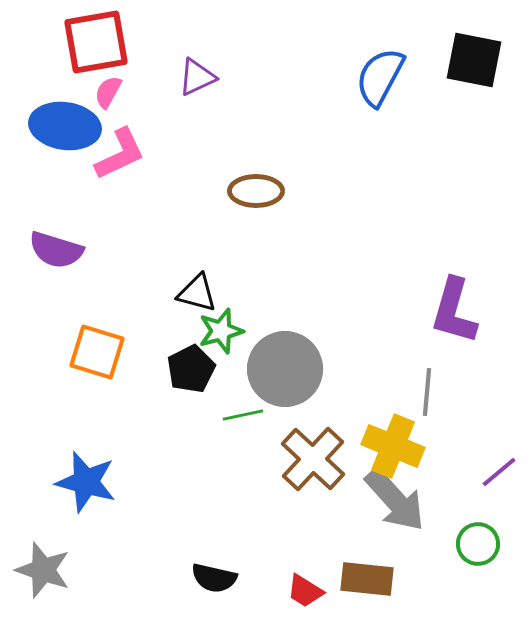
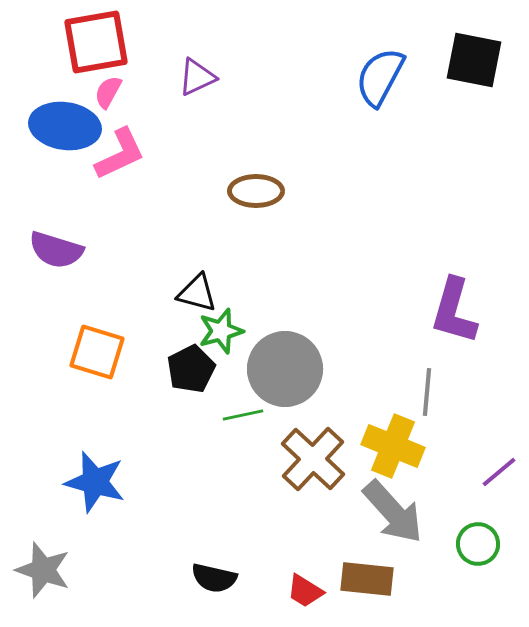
blue star: moved 9 px right
gray arrow: moved 2 px left, 12 px down
